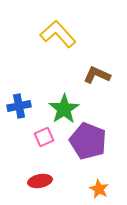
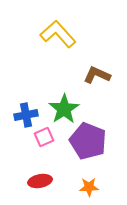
blue cross: moved 7 px right, 9 px down
orange star: moved 10 px left, 2 px up; rotated 30 degrees counterclockwise
